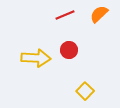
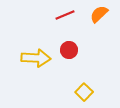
yellow square: moved 1 px left, 1 px down
